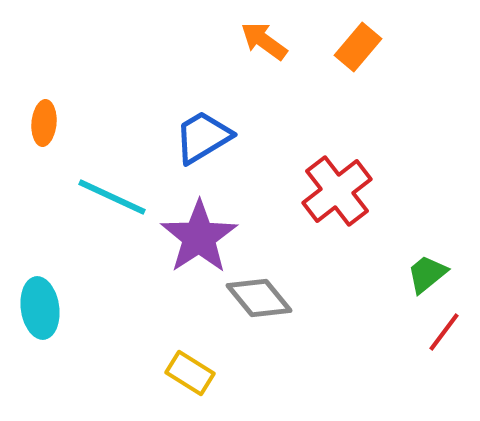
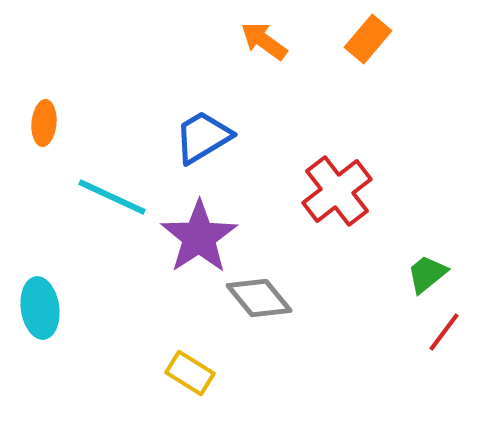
orange rectangle: moved 10 px right, 8 px up
